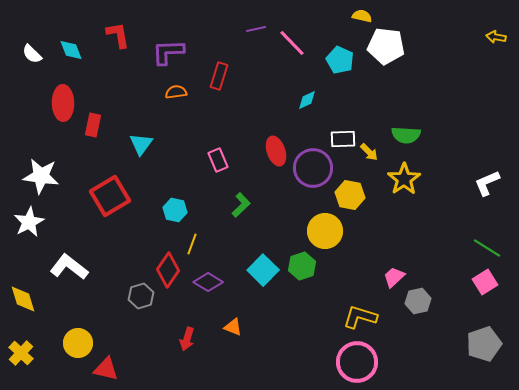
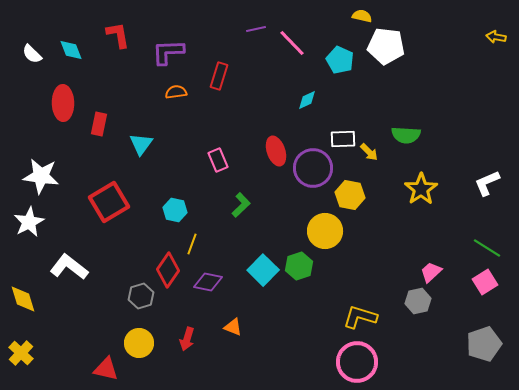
red rectangle at (93, 125): moved 6 px right, 1 px up
yellow star at (404, 179): moved 17 px right, 10 px down
red square at (110, 196): moved 1 px left, 6 px down
green hexagon at (302, 266): moved 3 px left
pink trapezoid at (394, 277): moved 37 px right, 5 px up
purple diamond at (208, 282): rotated 20 degrees counterclockwise
yellow circle at (78, 343): moved 61 px right
